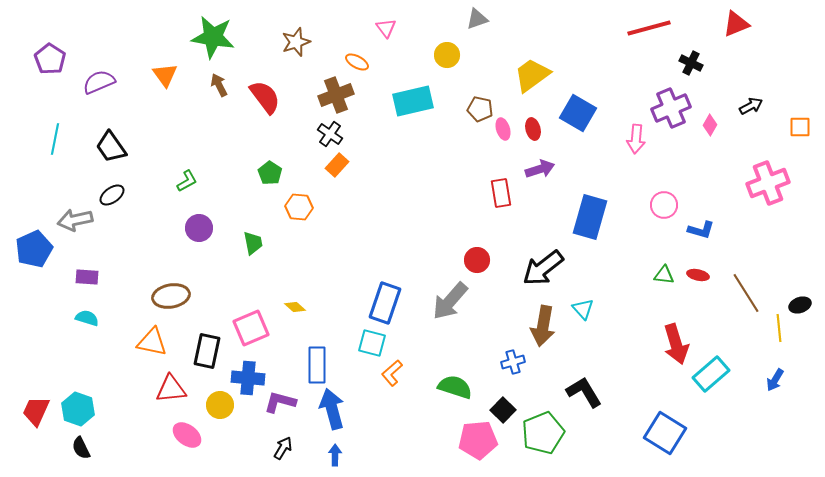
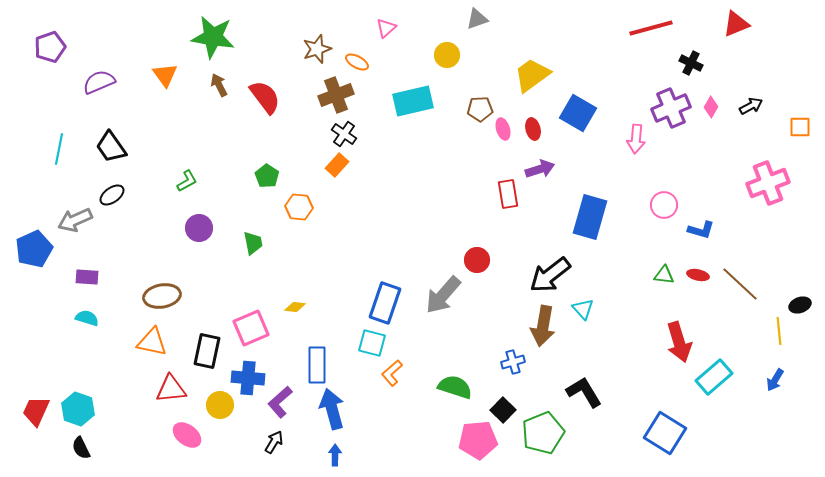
pink triangle at (386, 28): rotated 25 degrees clockwise
red line at (649, 28): moved 2 px right
brown star at (296, 42): moved 21 px right, 7 px down
purple pentagon at (50, 59): moved 12 px up; rotated 20 degrees clockwise
brown pentagon at (480, 109): rotated 15 degrees counterclockwise
pink diamond at (710, 125): moved 1 px right, 18 px up
black cross at (330, 134): moved 14 px right
cyan line at (55, 139): moved 4 px right, 10 px down
green pentagon at (270, 173): moved 3 px left, 3 px down
red rectangle at (501, 193): moved 7 px right, 1 px down
gray arrow at (75, 220): rotated 12 degrees counterclockwise
black arrow at (543, 268): moved 7 px right, 7 px down
brown line at (746, 293): moved 6 px left, 9 px up; rotated 15 degrees counterclockwise
brown ellipse at (171, 296): moved 9 px left
gray arrow at (450, 301): moved 7 px left, 6 px up
yellow diamond at (295, 307): rotated 35 degrees counterclockwise
yellow line at (779, 328): moved 3 px down
red arrow at (676, 344): moved 3 px right, 2 px up
cyan rectangle at (711, 374): moved 3 px right, 3 px down
purple L-shape at (280, 402): rotated 56 degrees counterclockwise
black arrow at (283, 448): moved 9 px left, 6 px up
